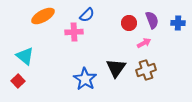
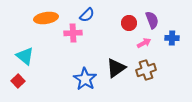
orange ellipse: moved 3 px right, 2 px down; rotated 20 degrees clockwise
blue cross: moved 6 px left, 15 px down
pink cross: moved 1 px left, 1 px down
black triangle: rotated 20 degrees clockwise
